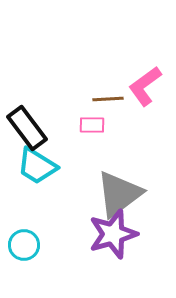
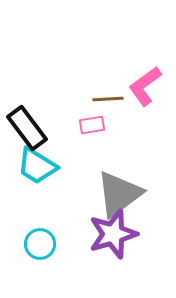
pink rectangle: rotated 10 degrees counterclockwise
cyan circle: moved 16 px right, 1 px up
